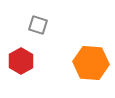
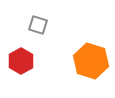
orange hexagon: moved 2 px up; rotated 12 degrees clockwise
